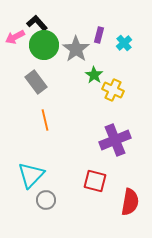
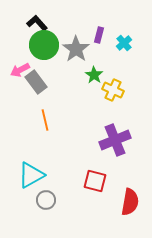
pink arrow: moved 5 px right, 33 px down
cyan triangle: rotated 16 degrees clockwise
